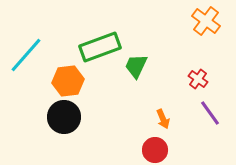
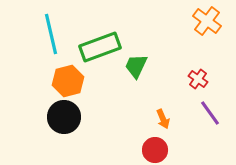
orange cross: moved 1 px right
cyan line: moved 25 px right, 21 px up; rotated 54 degrees counterclockwise
orange hexagon: rotated 8 degrees counterclockwise
